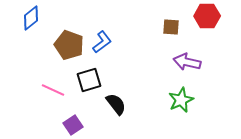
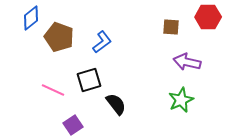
red hexagon: moved 1 px right, 1 px down
brown pentagon: moved 10 px left, 8 px up
